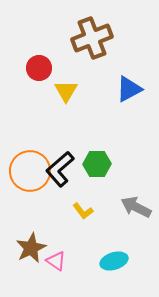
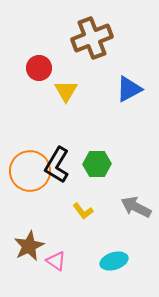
black L-shape: moved 3 px left, 4 px up; rotated 18 degrees counterclockwise
brown star: moved 2 px left, 2 px up
